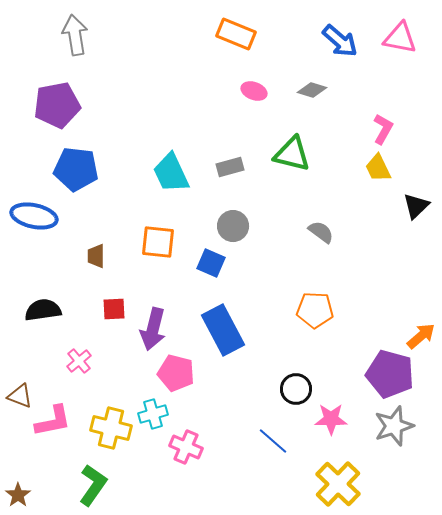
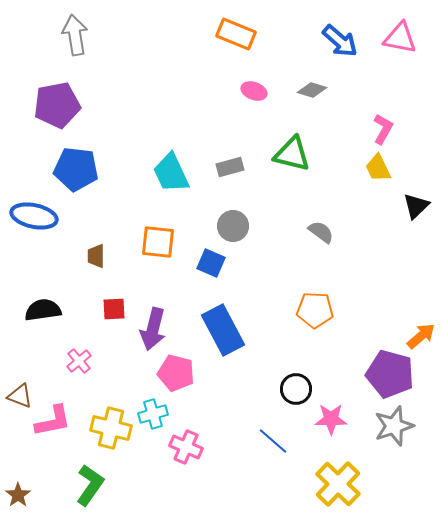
green L-shape at (93, 485): moved 3 px left
